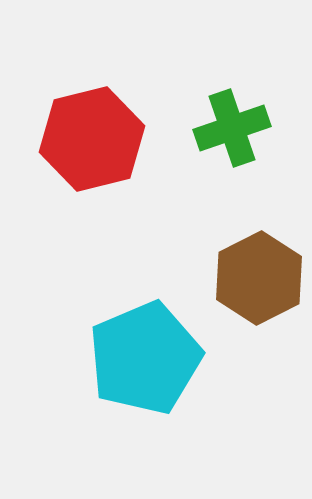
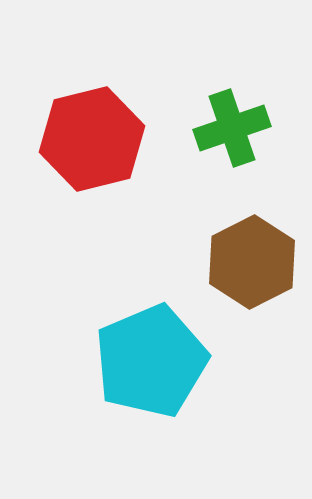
brown hexagon: moved 7 px left, 16 px up
cyan pentagon: moved 6 px right, 3 px down
